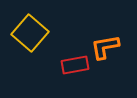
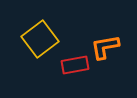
yellow square: moved 10 px right, 6 px down; rotated 12 degrees clockwise
